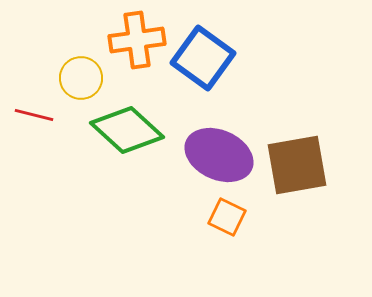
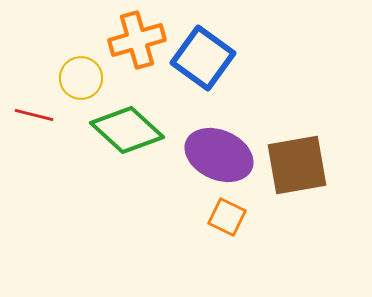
orange cross: rotated 8 degrees counterclockwise
